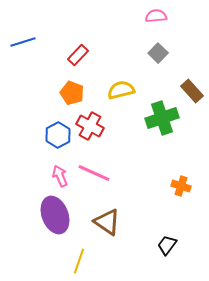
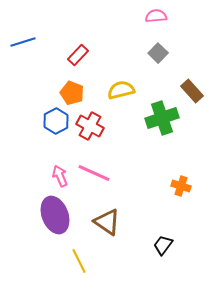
blue hexagon: moved 2 px left, 14 px up
black trapezoid: moved 4 px left
yellow line: rotated 45 degrees counterclockwise
